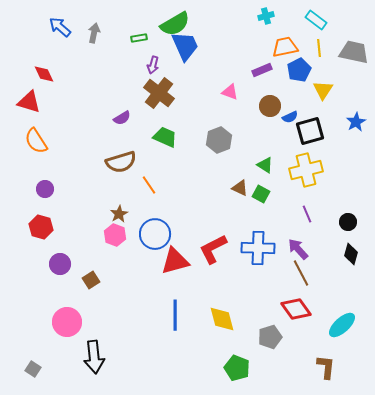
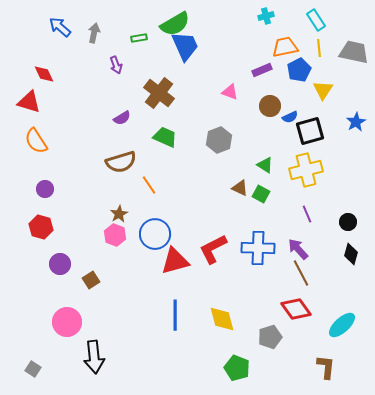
cyan rectangle at (316, 20): rotated 20 degrees clockwise
purple arrow at (153, 65): moved 37 px left; rotated 36 degrees counterclockwise
